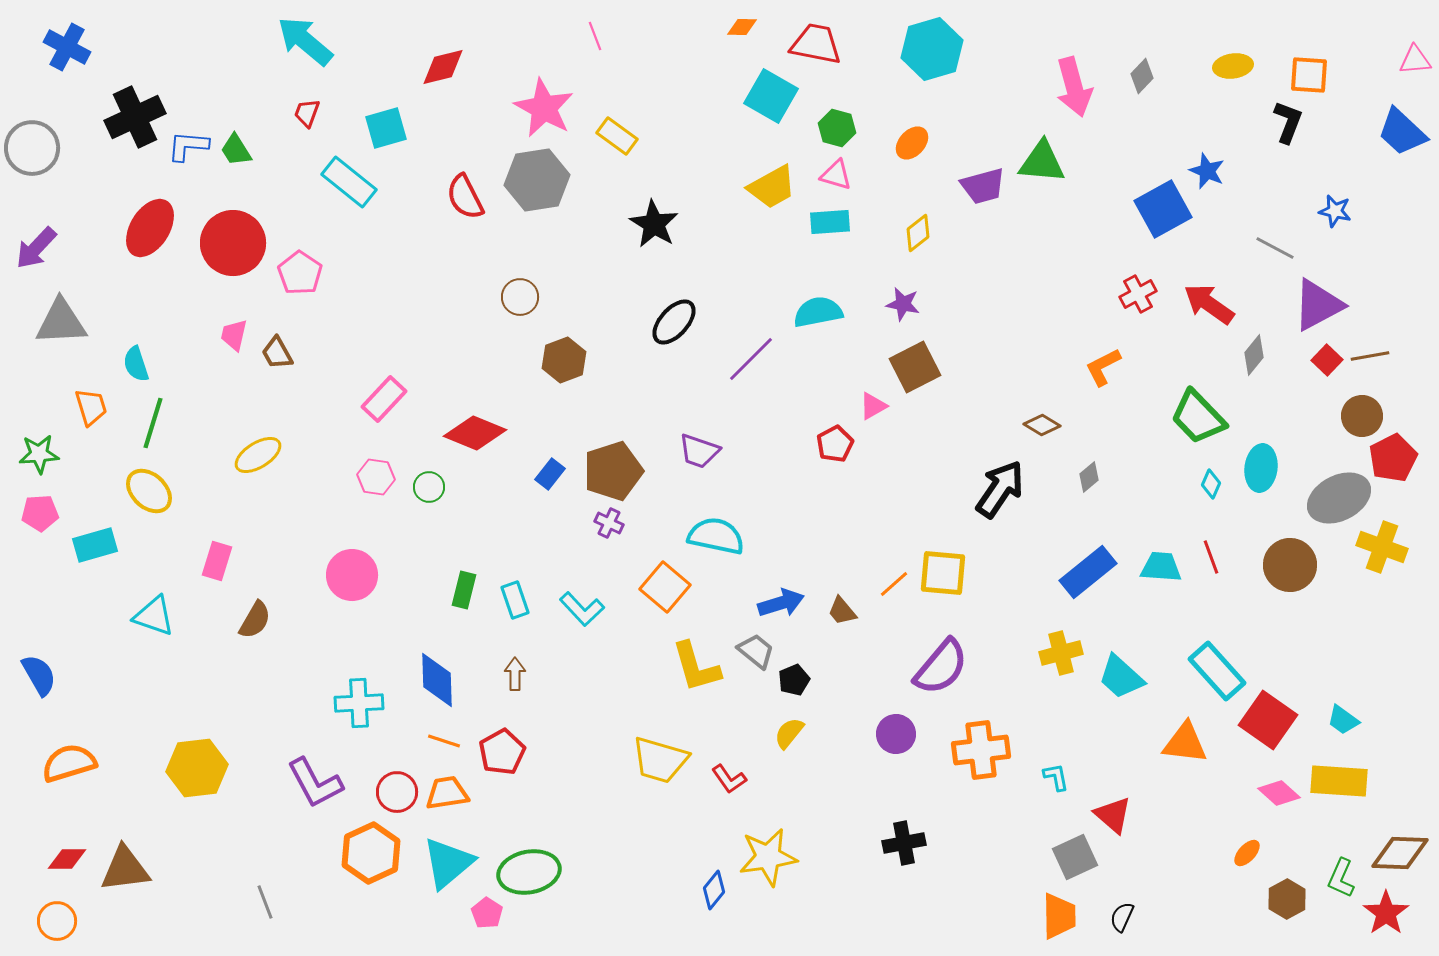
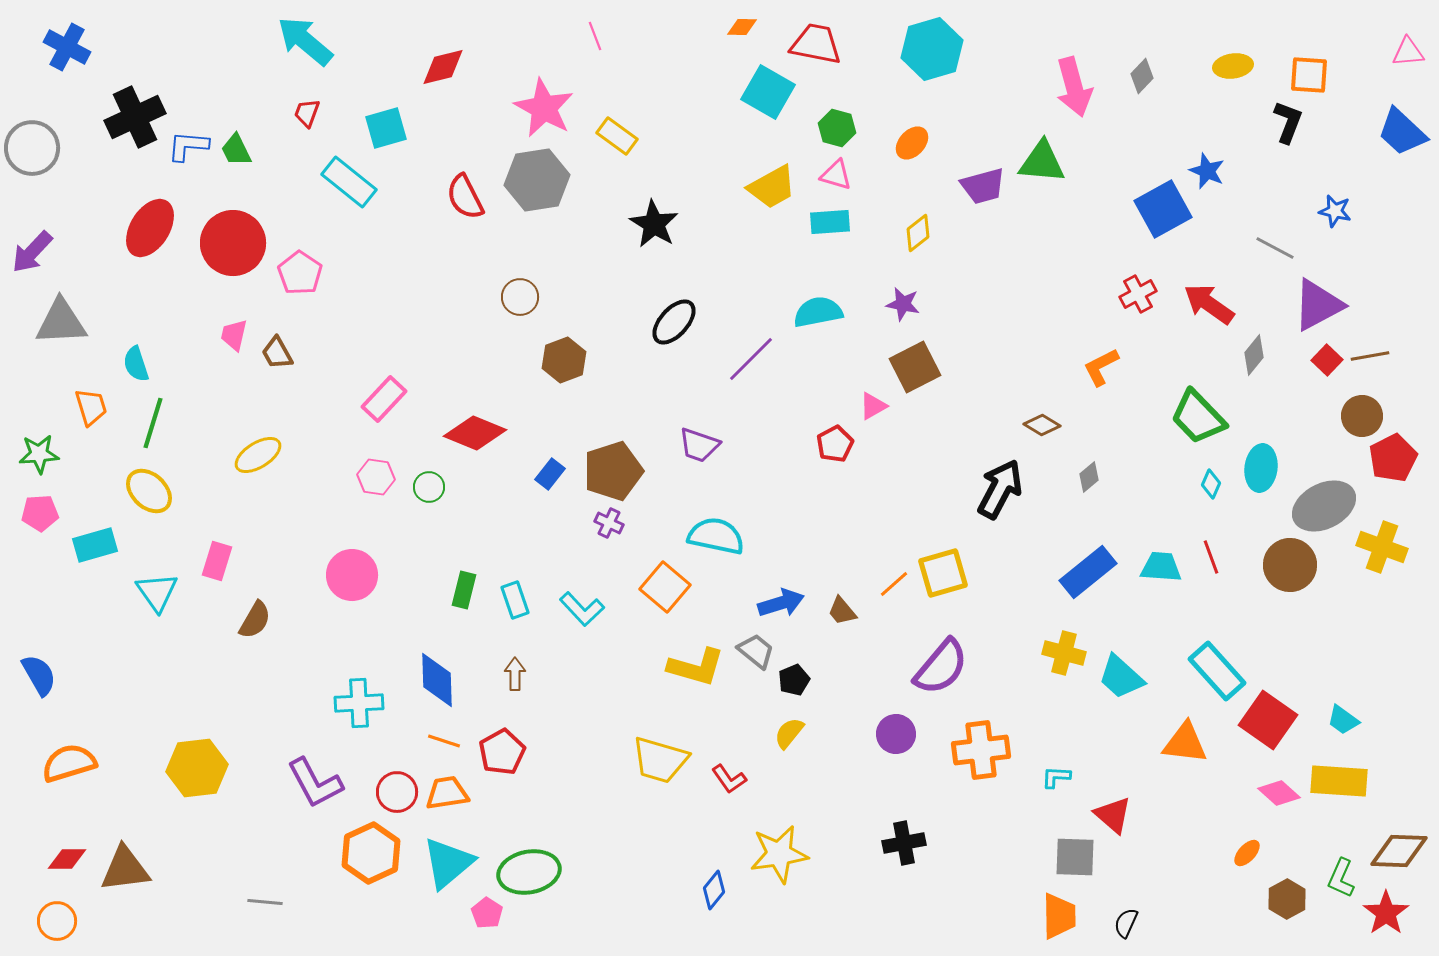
pink triangle at (1415, 60): moved 7 px left, 8 px up
cyan square at (771, 96): moved 3 px left, 4 px up
green trapezoid at (236, 150): rotated 6 degrees clockwise
purple arrow at (36, 248): moved 4 px left, 4 px down
orange L-shape at (1103, 367): moved 2 px left
purple trapezoid at (699, 451): moved 6 px up
black arrow at (1000, 489): rotated 6 degrees counterclockwise
gray ellipse at (1339, 498): moved 15 px left, 8 px down
yellow square at (943, 573): rotated 21 degrees counterclockwise
cyan triangle at (154, 616): moved 3 px right, 24 px up; rotated 36 degrees clockwise
yellow cross at (1061, 653): moved 3 px right; rotated 30 degrees clockwise
yellow L-shape at (696, 667): rotated 58 degrees counterclockwise
cyan L-shape at (1056, 777): rotated 76 degrees counterclockwise
brown diamond at (1400, 853): moved 1 px left, 2 px up
yellow star at (768, 857): moved 11 px right, 3 px up
gray square at (1075, 857): rotated 27 degrees clockwise
gray line at (265, 902): rotated 64 degrees counterclockwise
black semicircle at (1122, 917): moved 4 px right, 6 px down
